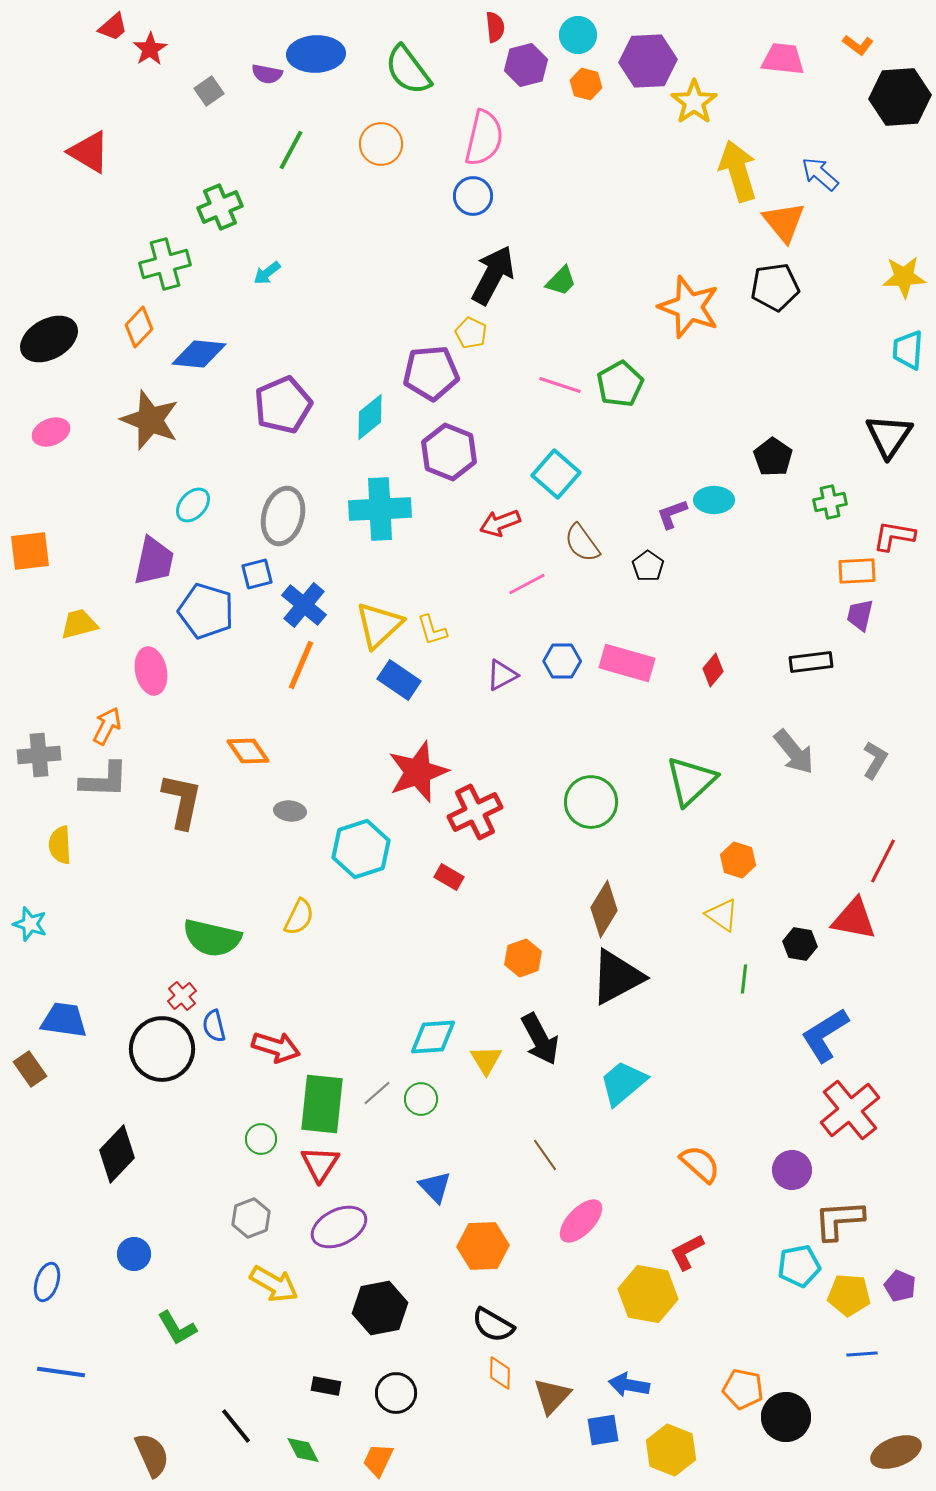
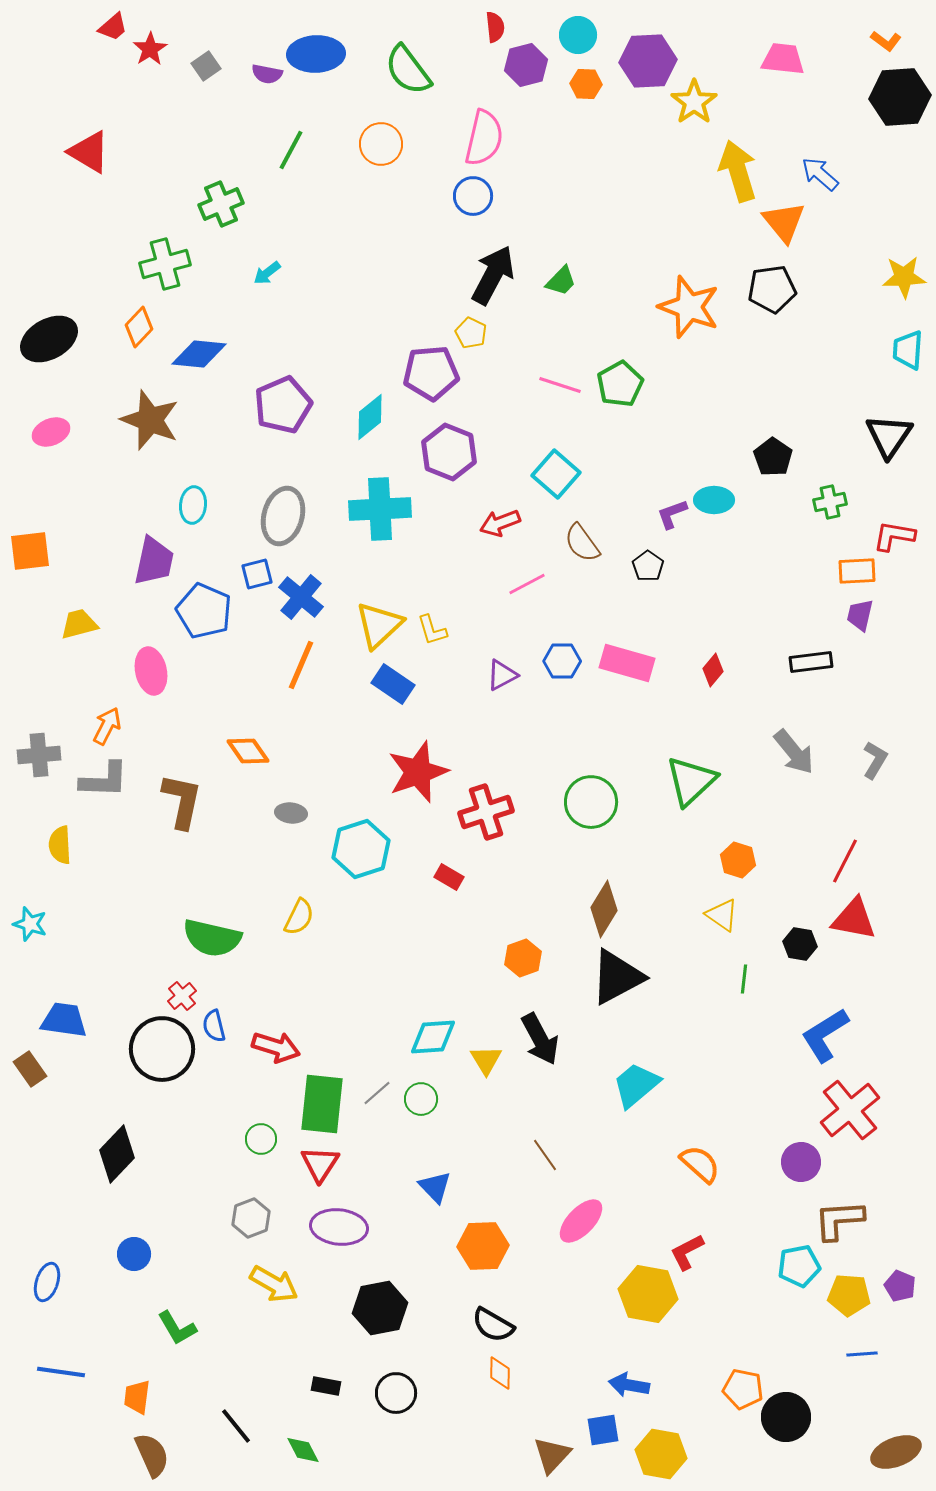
orange L-shape at (858, 45): moved 28 px right, 4 px up
orange hexagon at (586, 84): rotated 12 degrees counterclockwise
gray square at (209, 91): moved 3 px left, 25 px up
green cross at (220, 207): moved 1 px right, 3 px up
black pentagon at (775, 287): moved 3 px left, 2 px down
cyan ellipse at (193, 505): rotated 36 degrees counterclockwise
blue cross at (304, 605): moved 3 px left, 8 px up
blue pentagon at (206, 611): moved 2 px left; rotated 6 degrees clockwise
blue rectangle at (399, 680): moved 6 px left, 4 px down
gray ellipse at (290, 811): moved 1 px right, 2 px down
red cross at (475, 812): moved 11 px right; rotated 8 degrees clockwise
red line at (883, 861): moved 38 px left
cyan trapezoid at (623, 1083): moved 13 px right, 2 px down
purple circle at (792, 1170): moved 9 px right, 8 px up
purple ellipse at (339, 1227): rotated 32 degrees clockwise
brown triangle at (552, 1396): moved 59 px down
yellow hexagon at (671, 1450): moved 10 px left, 4 px down; rotated 12 degrees counterclockwise
orange trapezoid at (378, 1460): moved 241 px left, 63 px up; rotated 18 degrees counterclockwise
